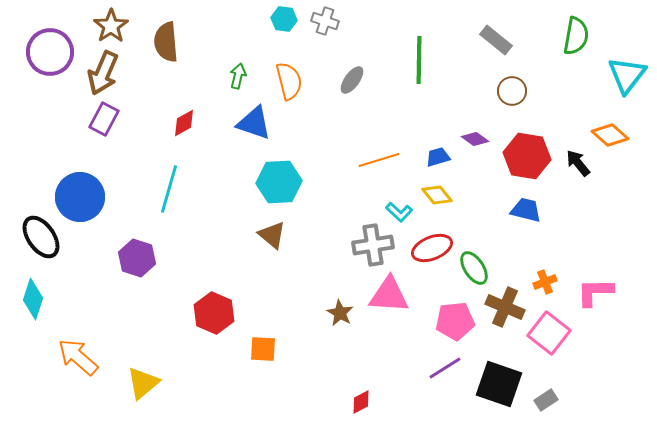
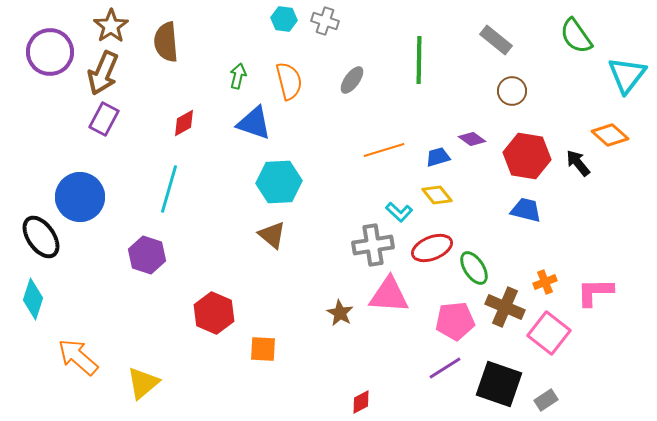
green semicircle at (576, 36): rotated 135 degrees clockwise
purple diamond at (475, 139): moved 3 px left
orange line at (379, 160): moved 5 px right, 10 px up
purple hexagon at (137, 258): moved 10 px right, 3 px up
